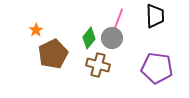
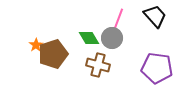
black trapezoid: rotated 40 degrees counterclockwise
orange star: moved 15 px down
green diamond: rotated 70 degrees counterclockwise
brown pentagon: rotated 8 degrees clockwise
